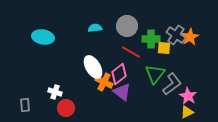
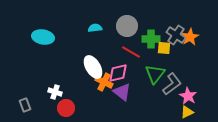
pink diamond: moved 1 px left, 1 px up; rotated 25 degrees clockwise
gray rectangle: rotated 16 degrees counterclockwise
